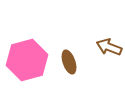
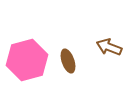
brown ellipse: moved 1 px left, 1 px up
